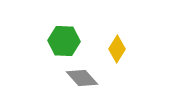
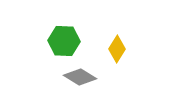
gray diamond: moved 2 px left, 1 px up; rotated 16 degrees counterclockwise
